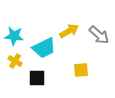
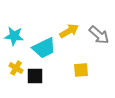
yellow cross: moved 1 px right, 7 px down
black square: moved 2 px left, 2 px up
